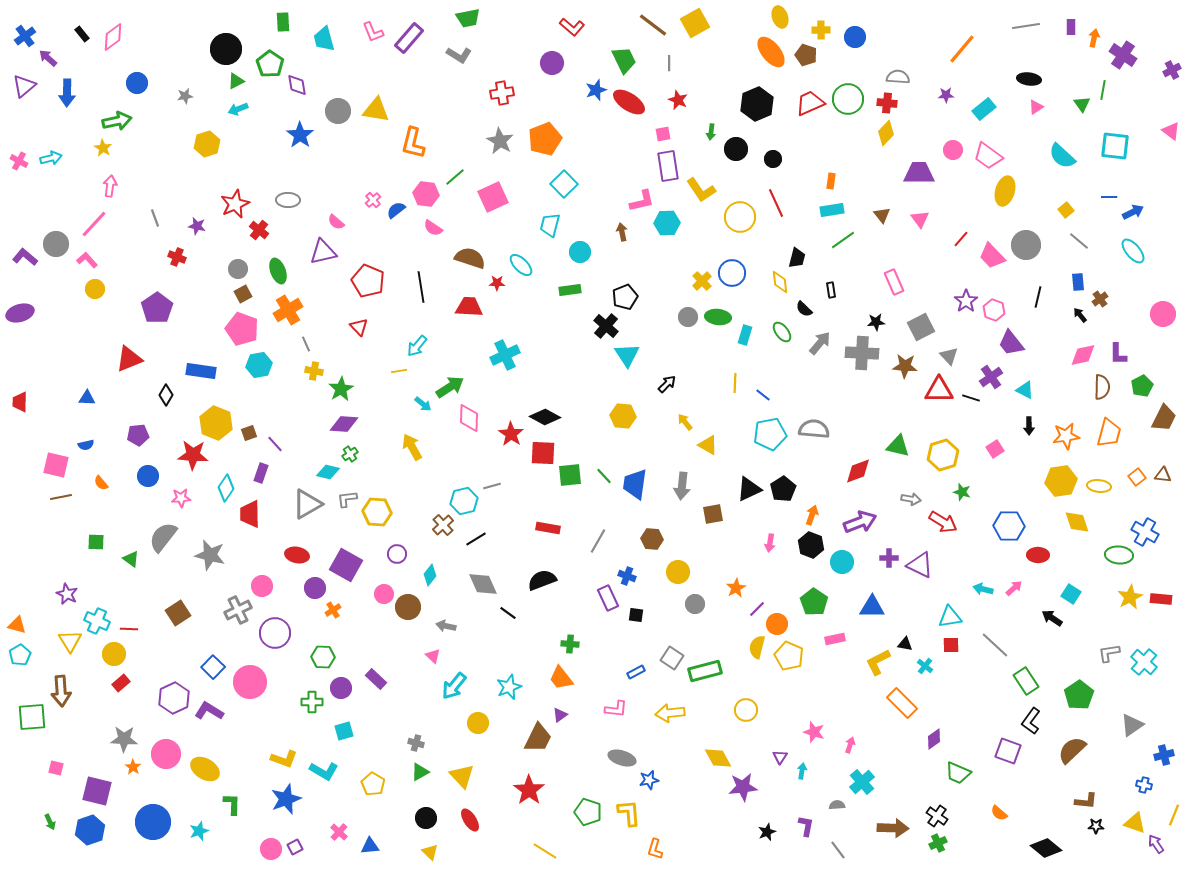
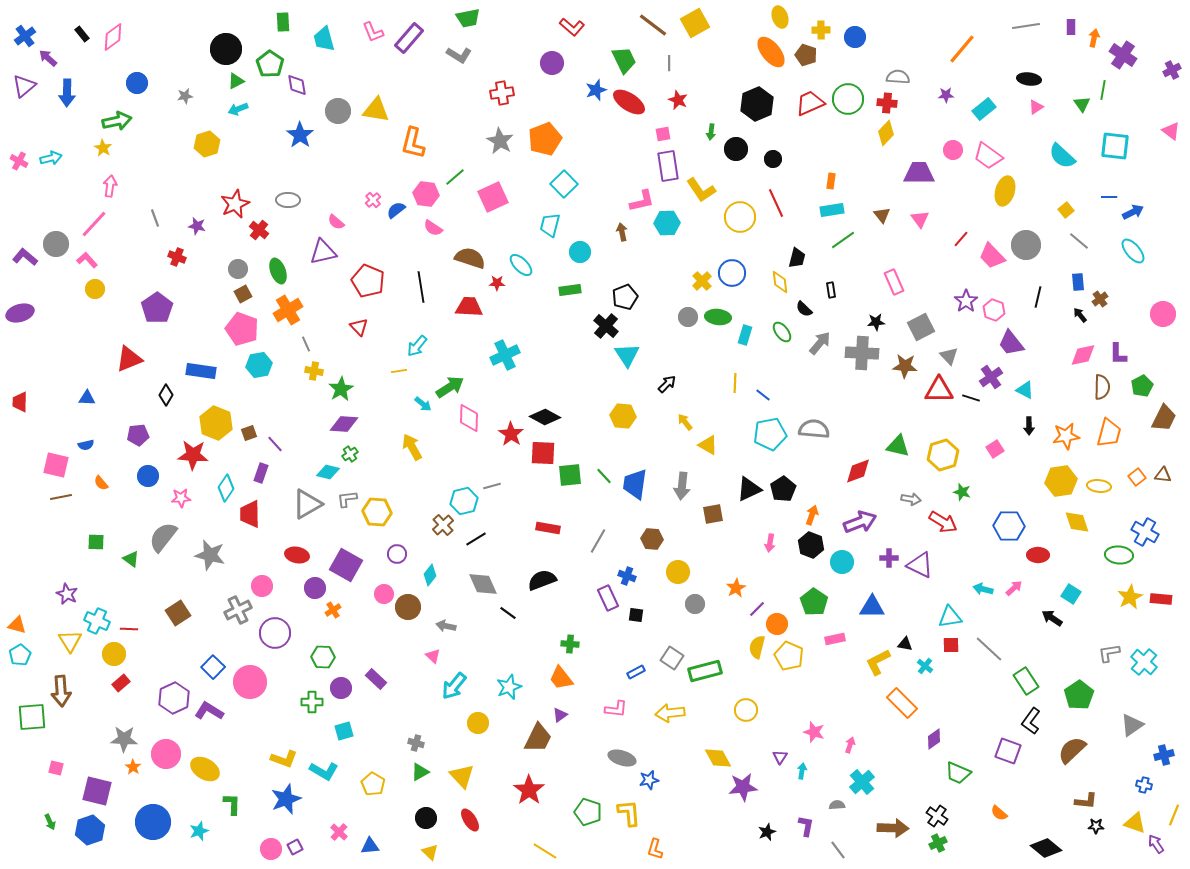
gray line at (995, 645): moved 6 px left, 4 px down
